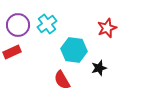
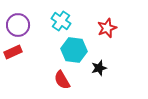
cyan cross: moved 14 px right, 3 px up; rotated 18 degrees counterclockwise
red rectangle: moved 1 px right
